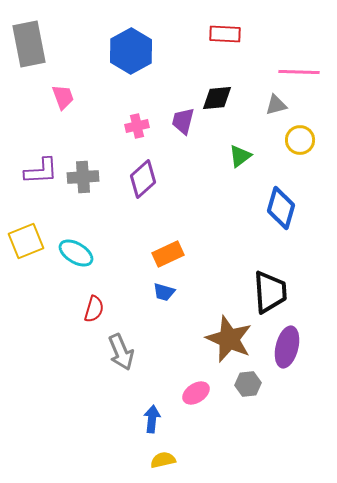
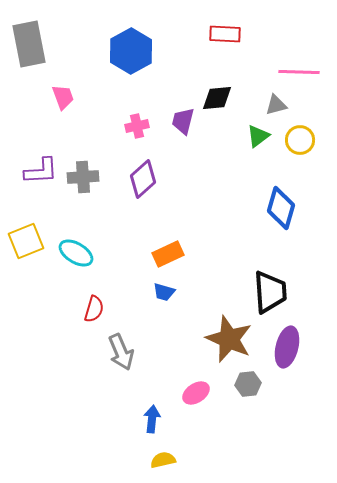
green triangle: moved 18 px right, 20 px up
